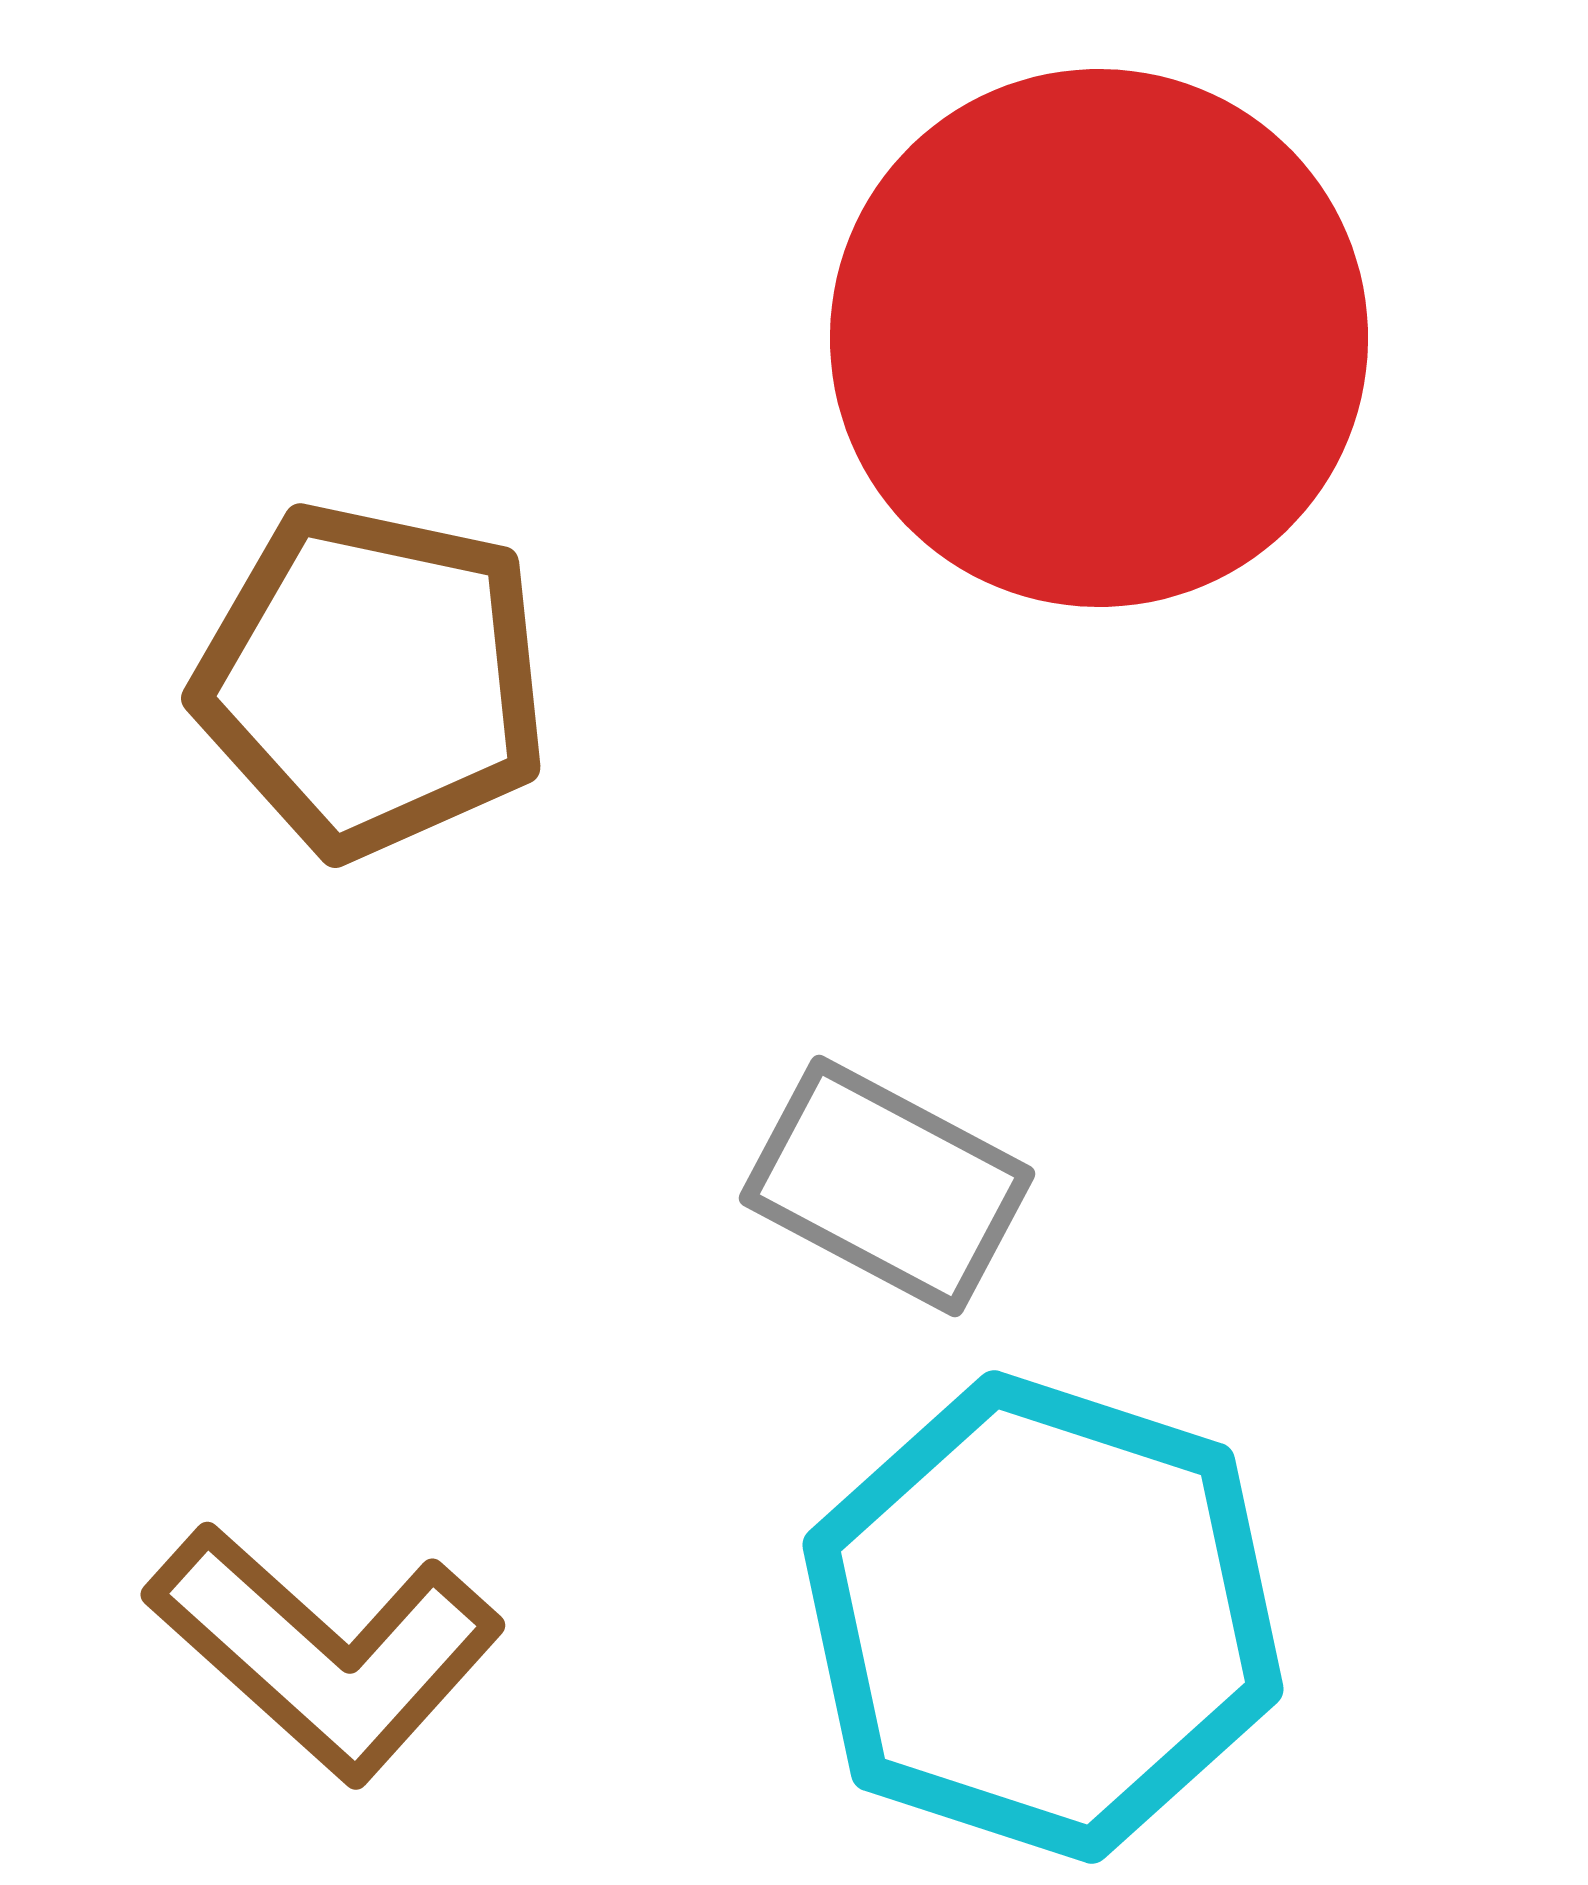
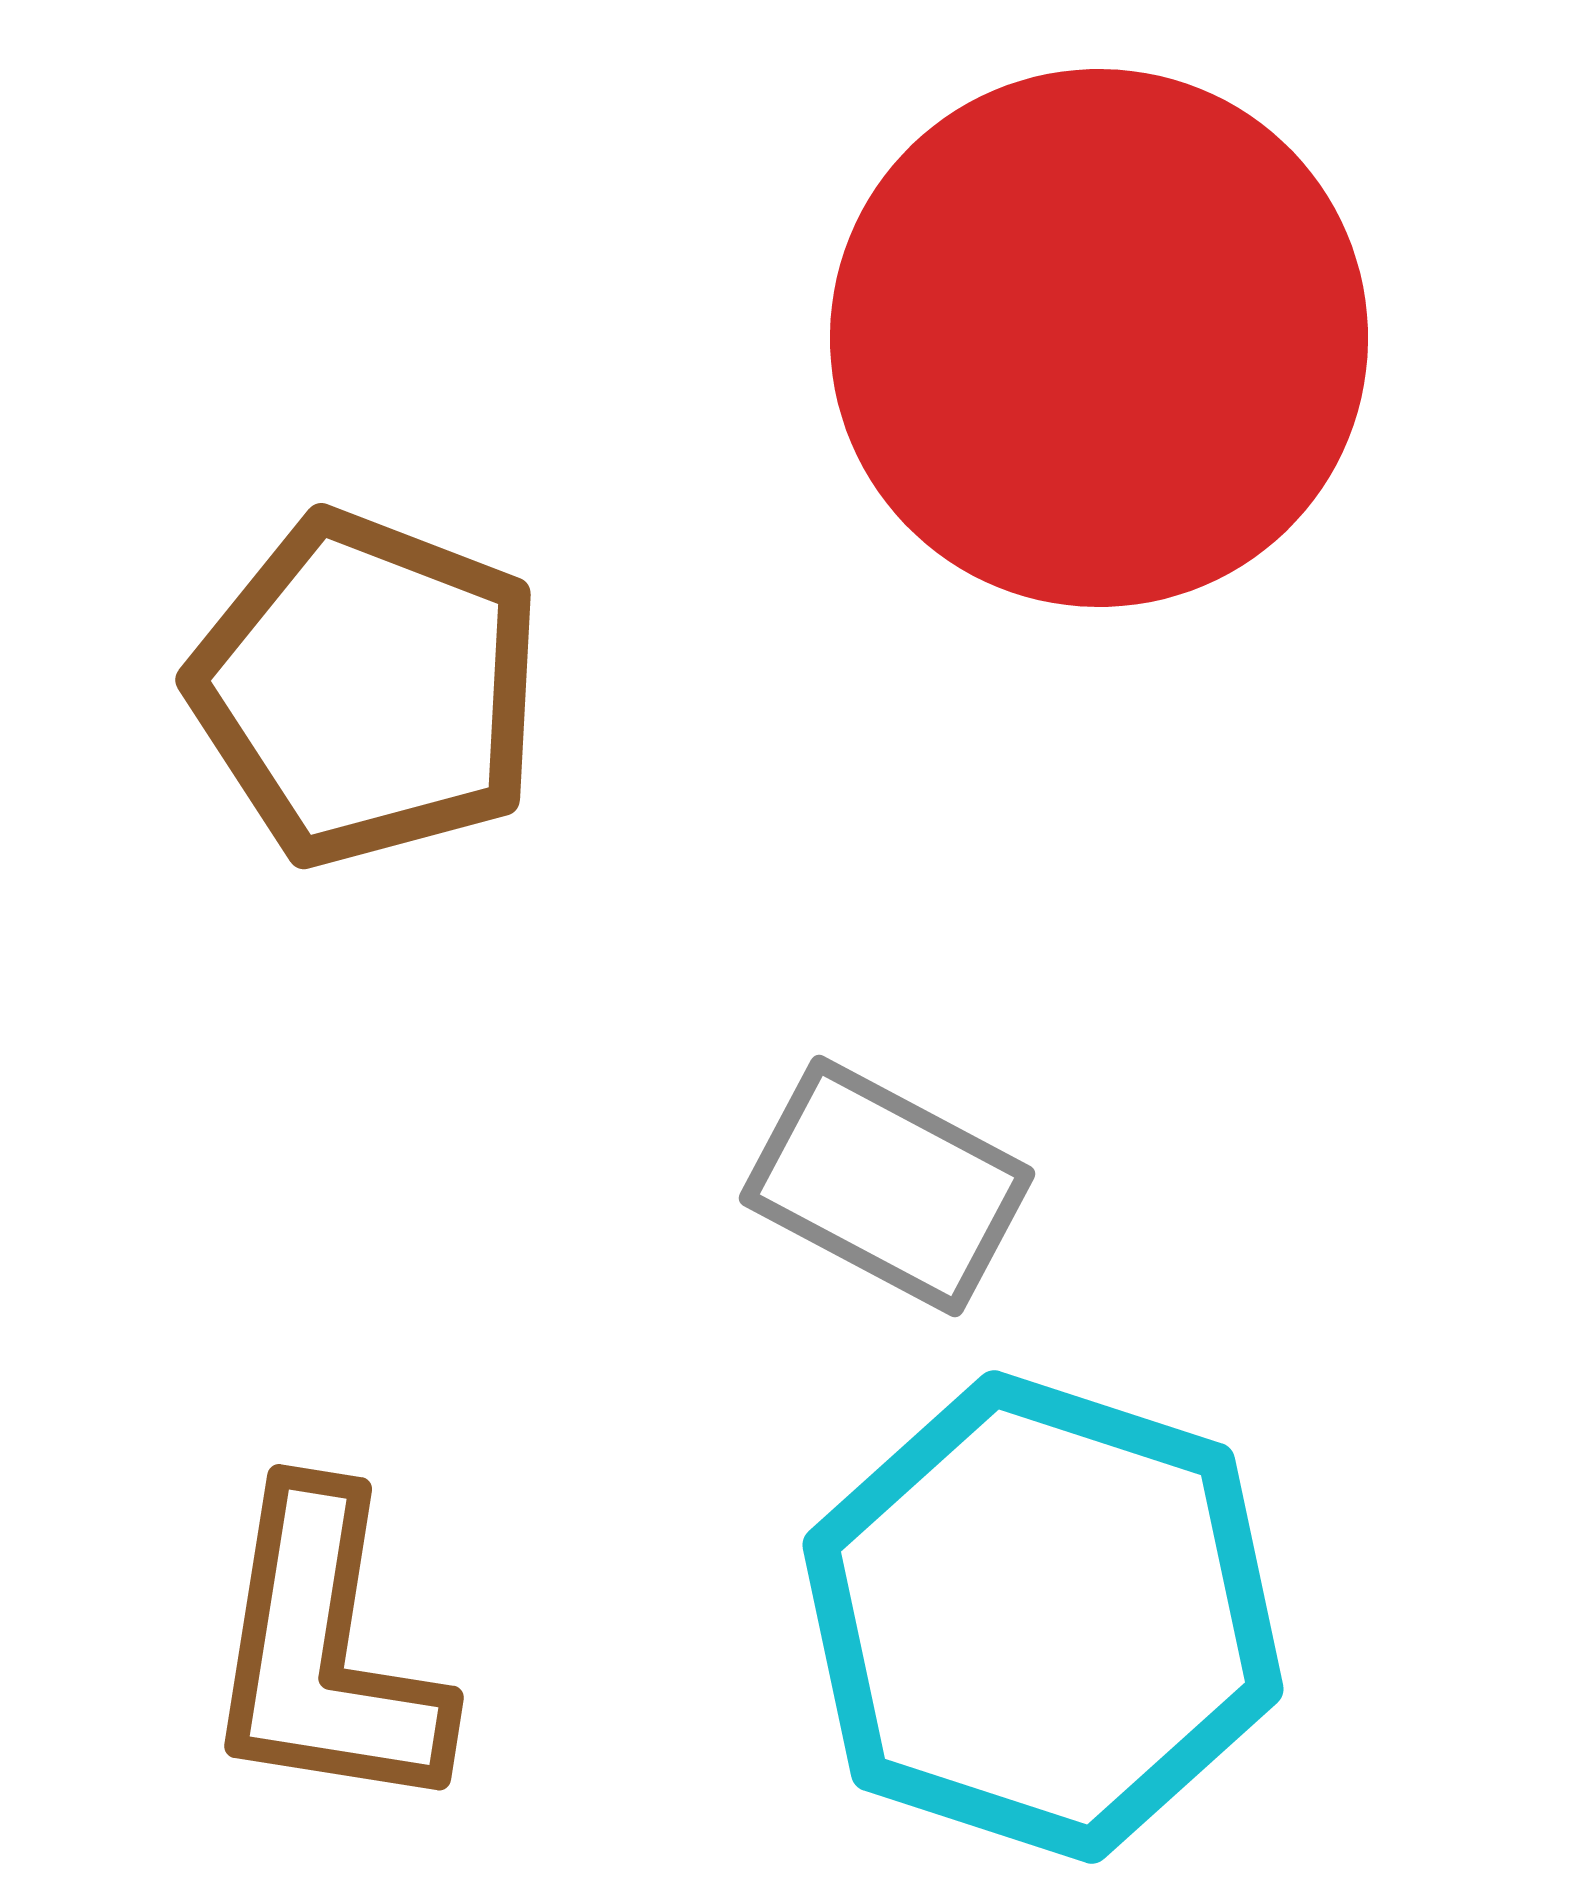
brown pentagon: moved 5 px left, 9 px down; rotated 9 degrees clockwise
brown L-shape: rotated 57 degrees clockwise
